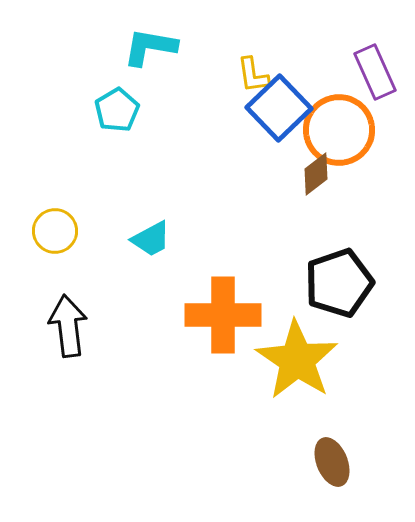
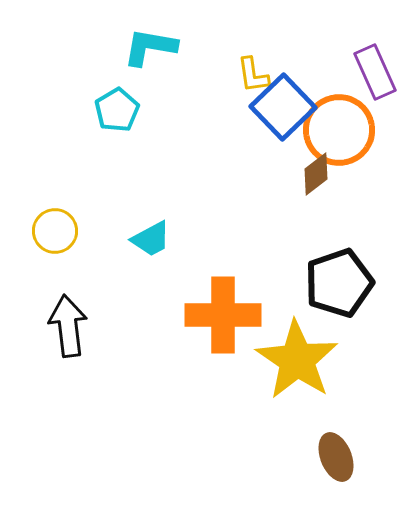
blue square: moved 4 px right, 1 px up
brown ellipse: moved 4 px right, 5 px up
